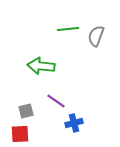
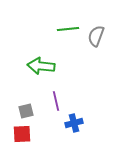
purple line: rotated 42 degrees clockwise
red square: moved 2 px right
